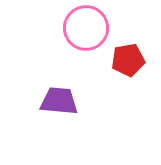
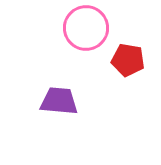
red pentagon: rotated 20 degrees clockwise
